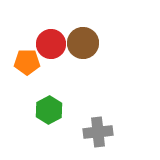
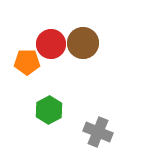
gray cross: rotated 28 degrees clockwise
